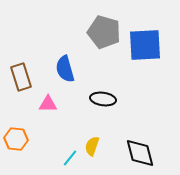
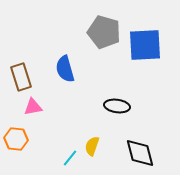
black ellipse: moved 14 px right, 7 px down
pink triangle: moved 15 px left, 3 px down; rotated 12 degrees counterclockwise
